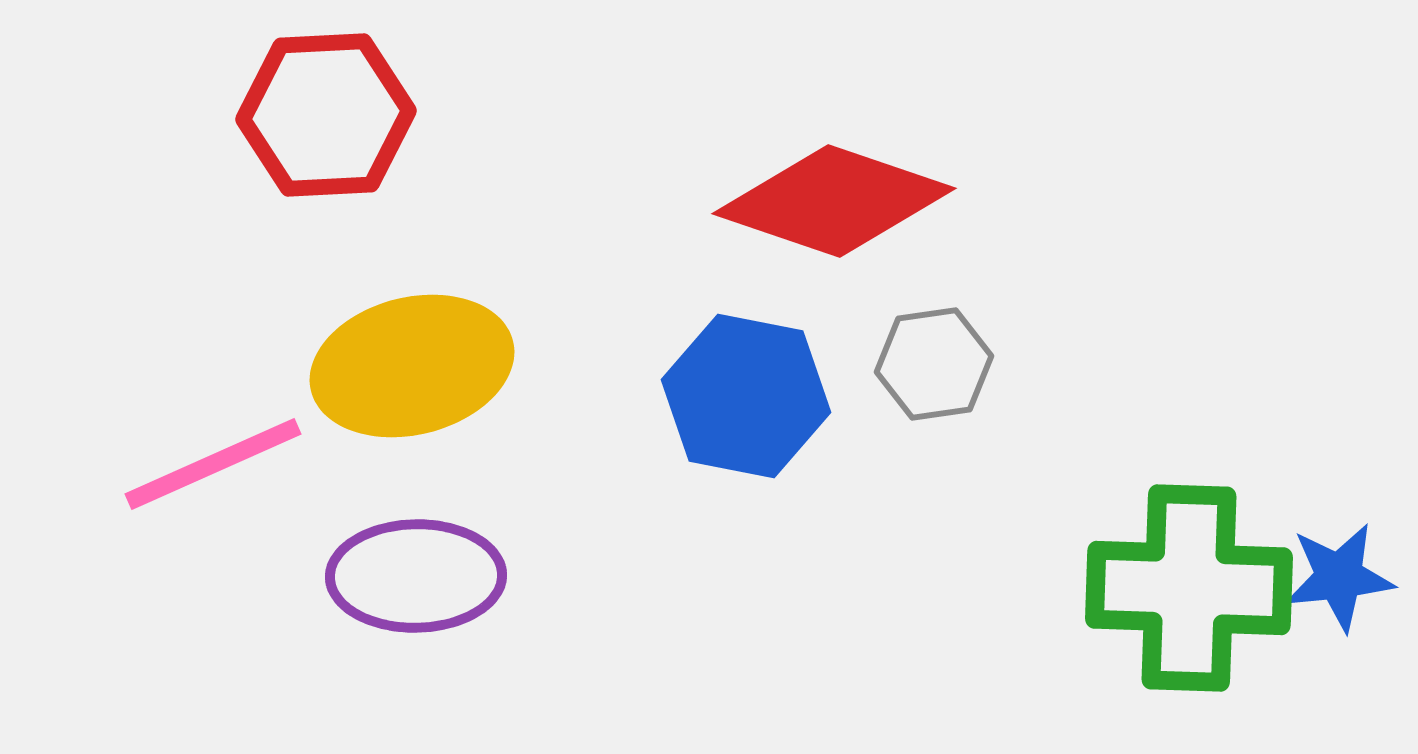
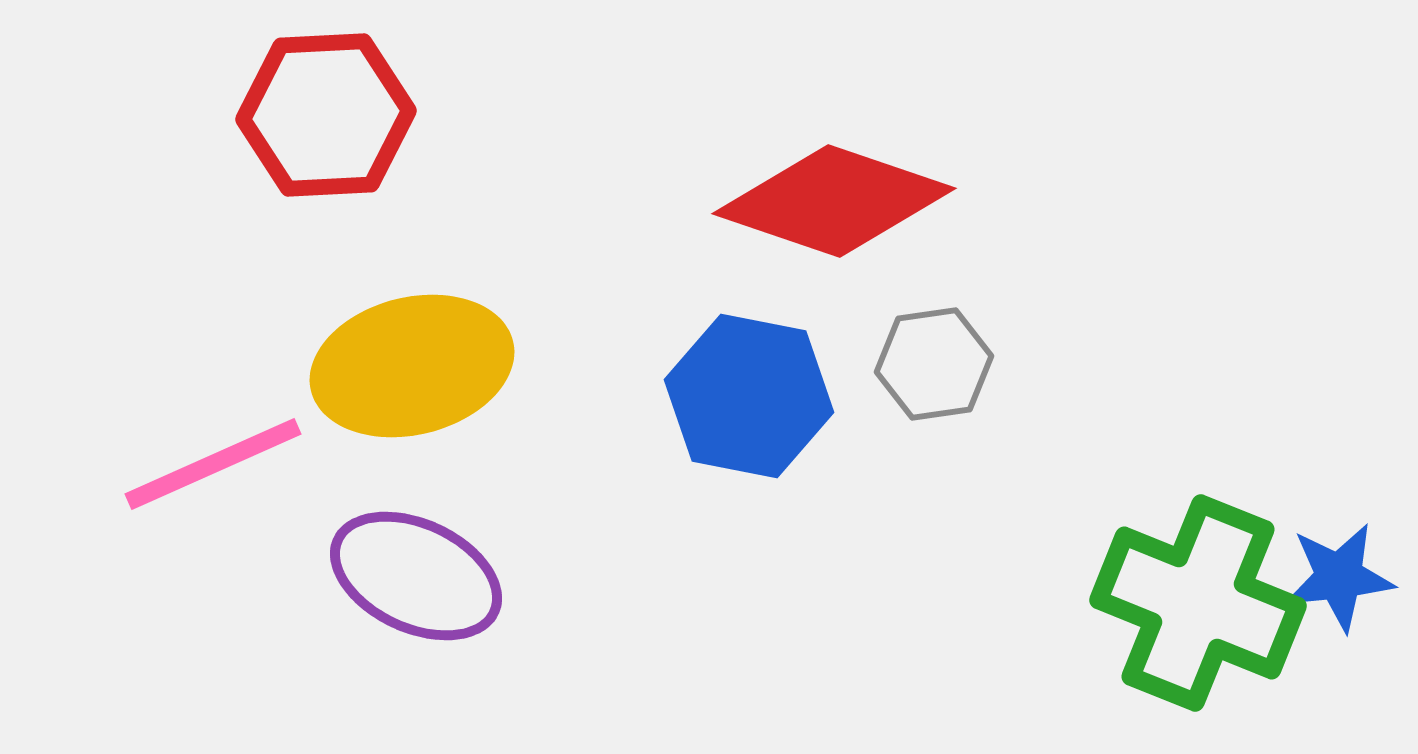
blue hexagon: moved 3 px right
purple ellipse: rotated 26 degrees clockwise
green cross: moved 9 px right, 15 px down; rotated 20 degrees clockwise
